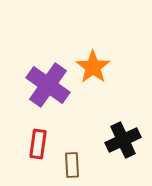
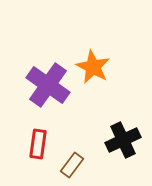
orange star: rotated 8 degrees counterclockwise
brown rectangle: rotated 40 degrees clockwise
